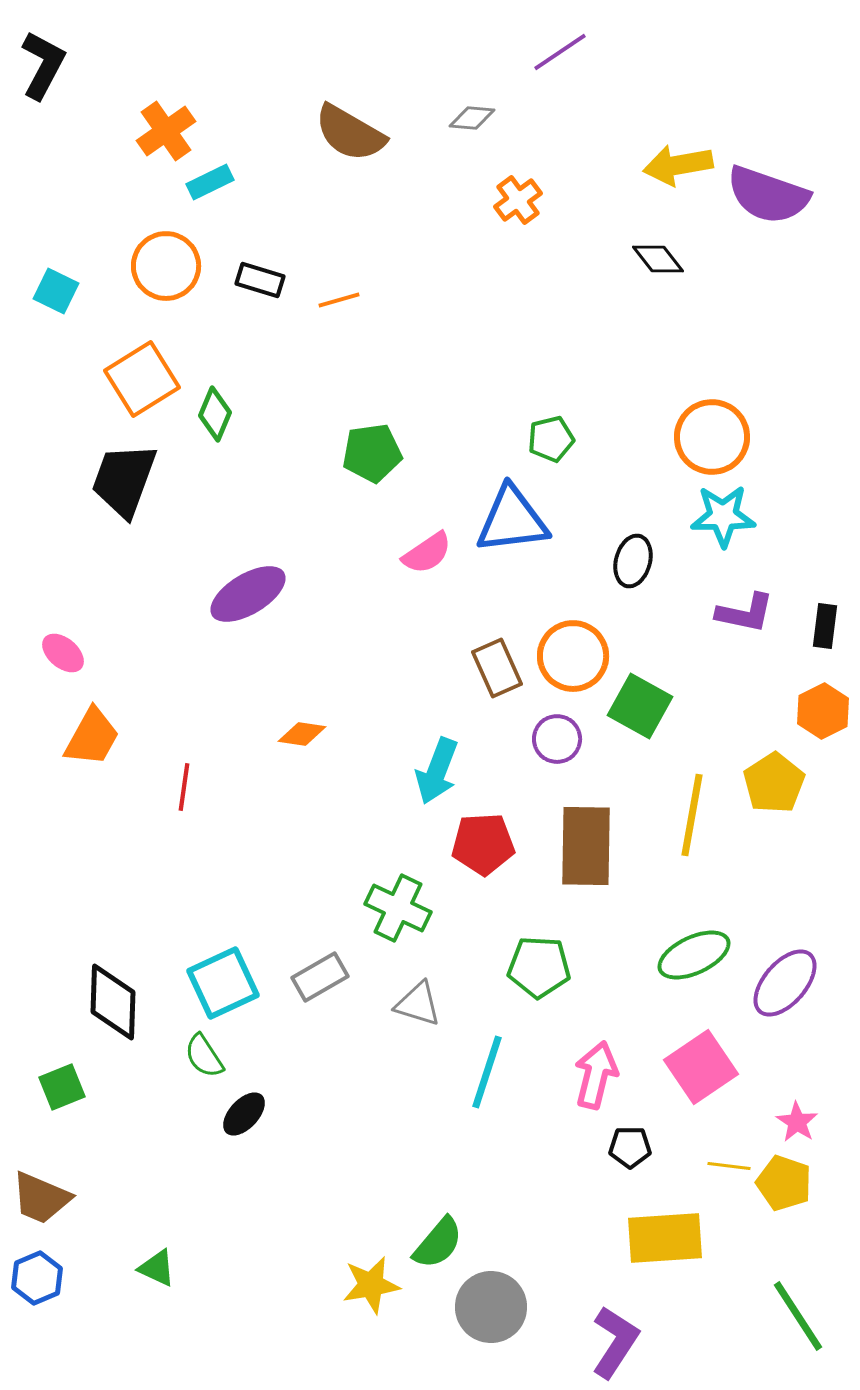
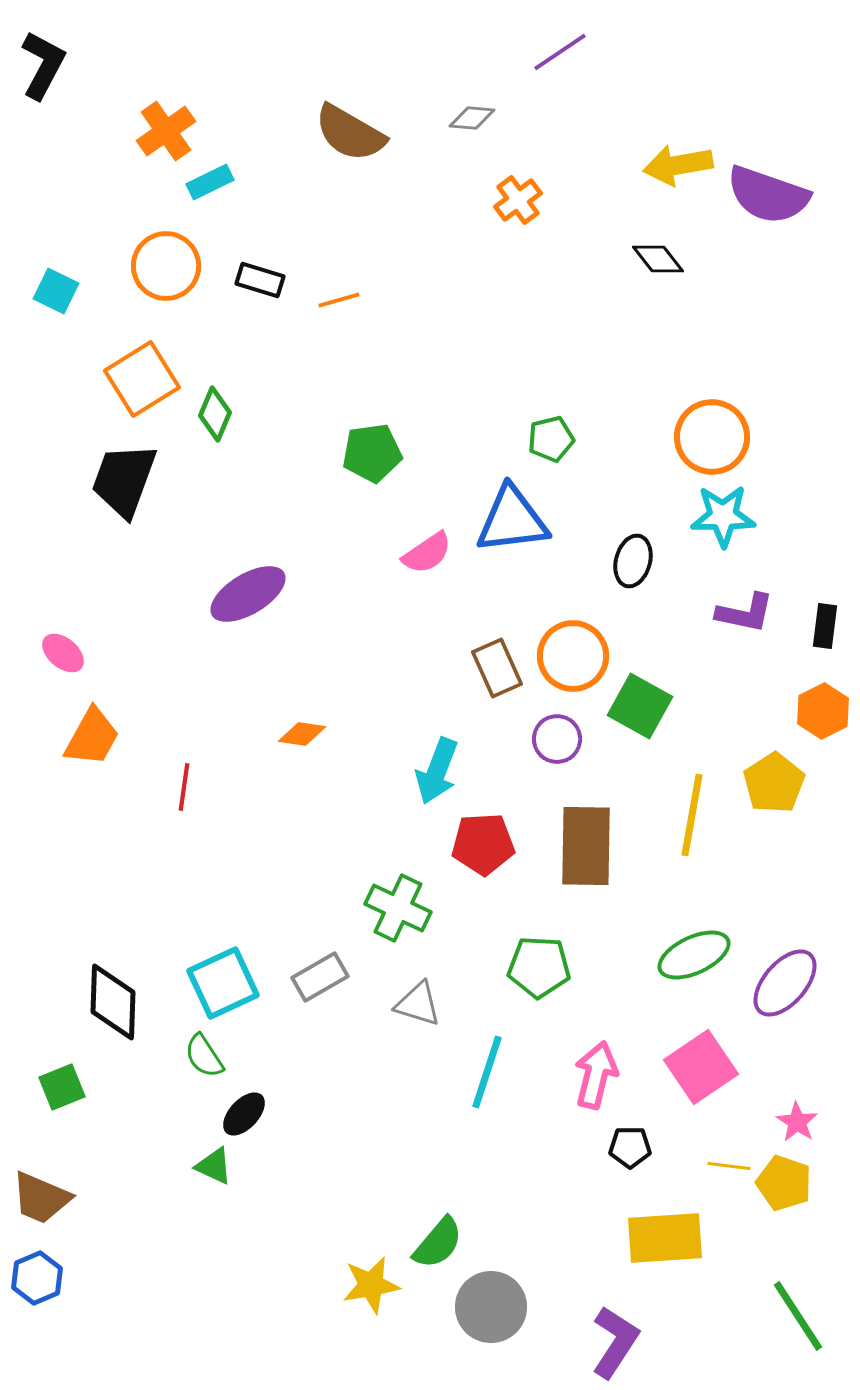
green triangle at (157, 1268): moved 57 px right, 102 px up
